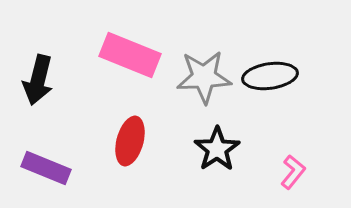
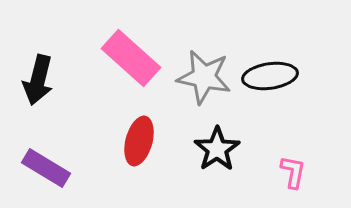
pink rectangle: moved 1 px right, 3 px down; rotated 20 degrees clockwise
gray star: rotated 14 degrees clockwise
red ellipse: moved 9 px right
purple rectangle: rotated 9 degrees clockwise
pink L-shape: rotated 28 degrees counterclockwise
